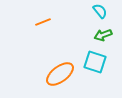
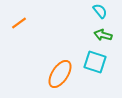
orange line: moved 24 px left, 1 px down; rotated 14 degrees counterclockwise
green arrow: rotated 36 degrees clockwise
orange ellipse: rotated 20 degrees counterclockwise
